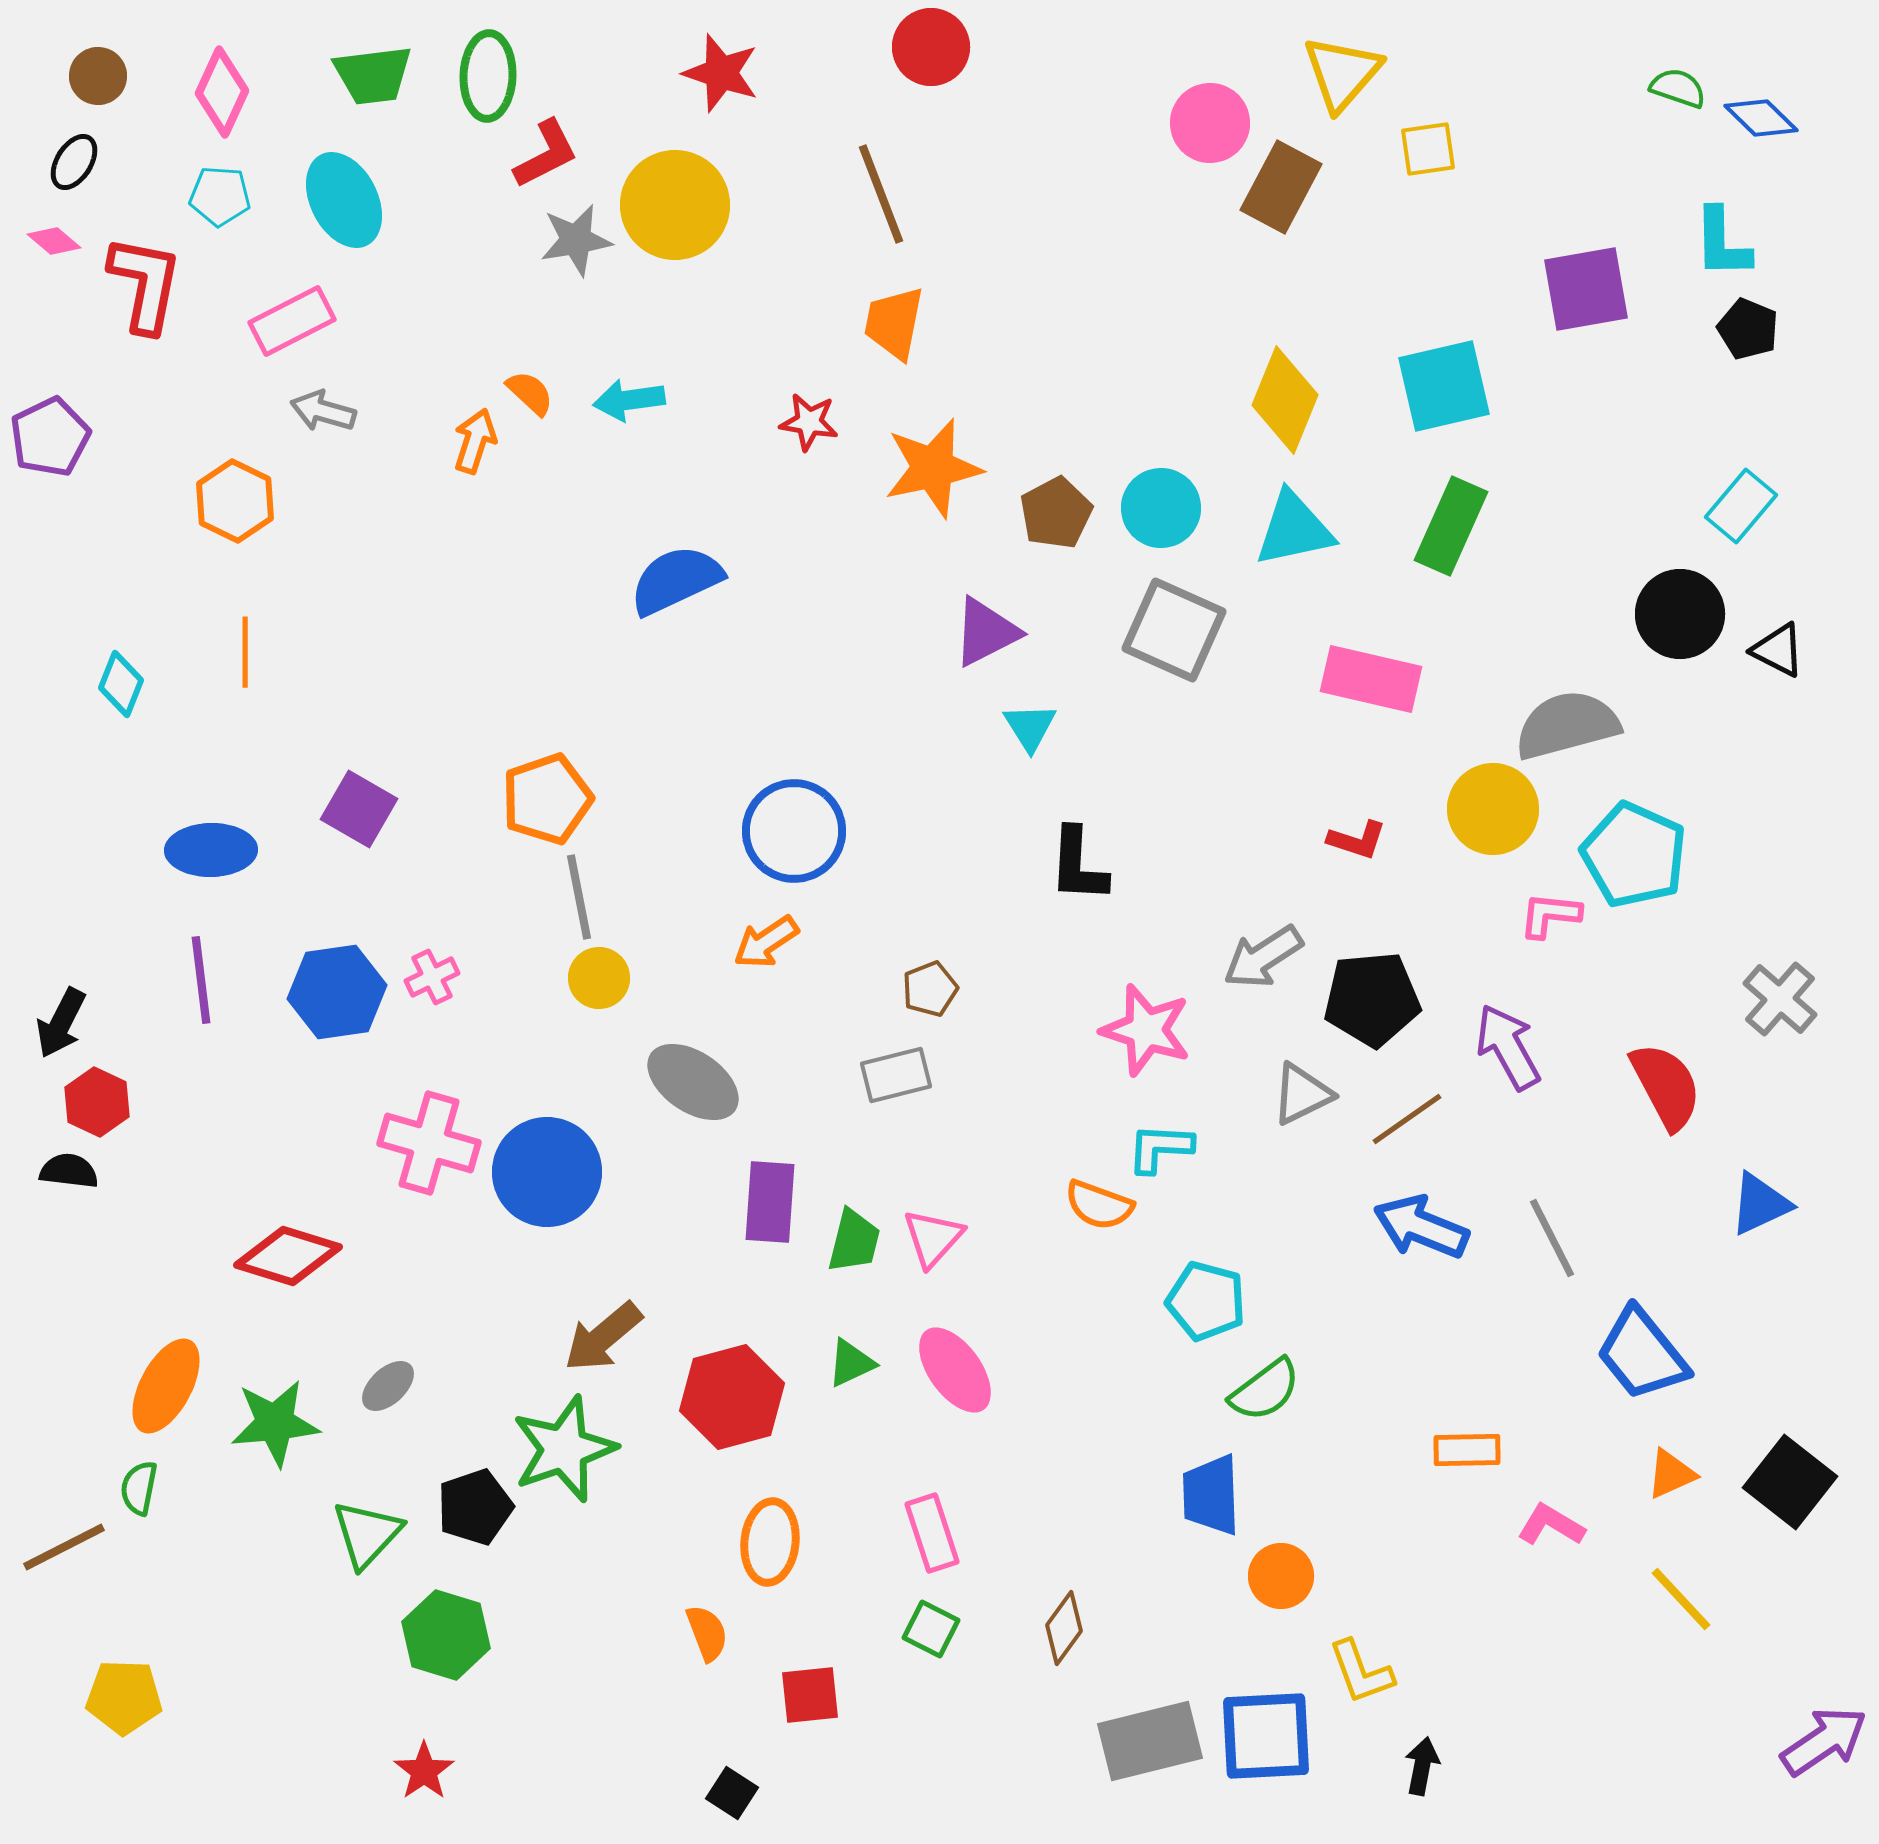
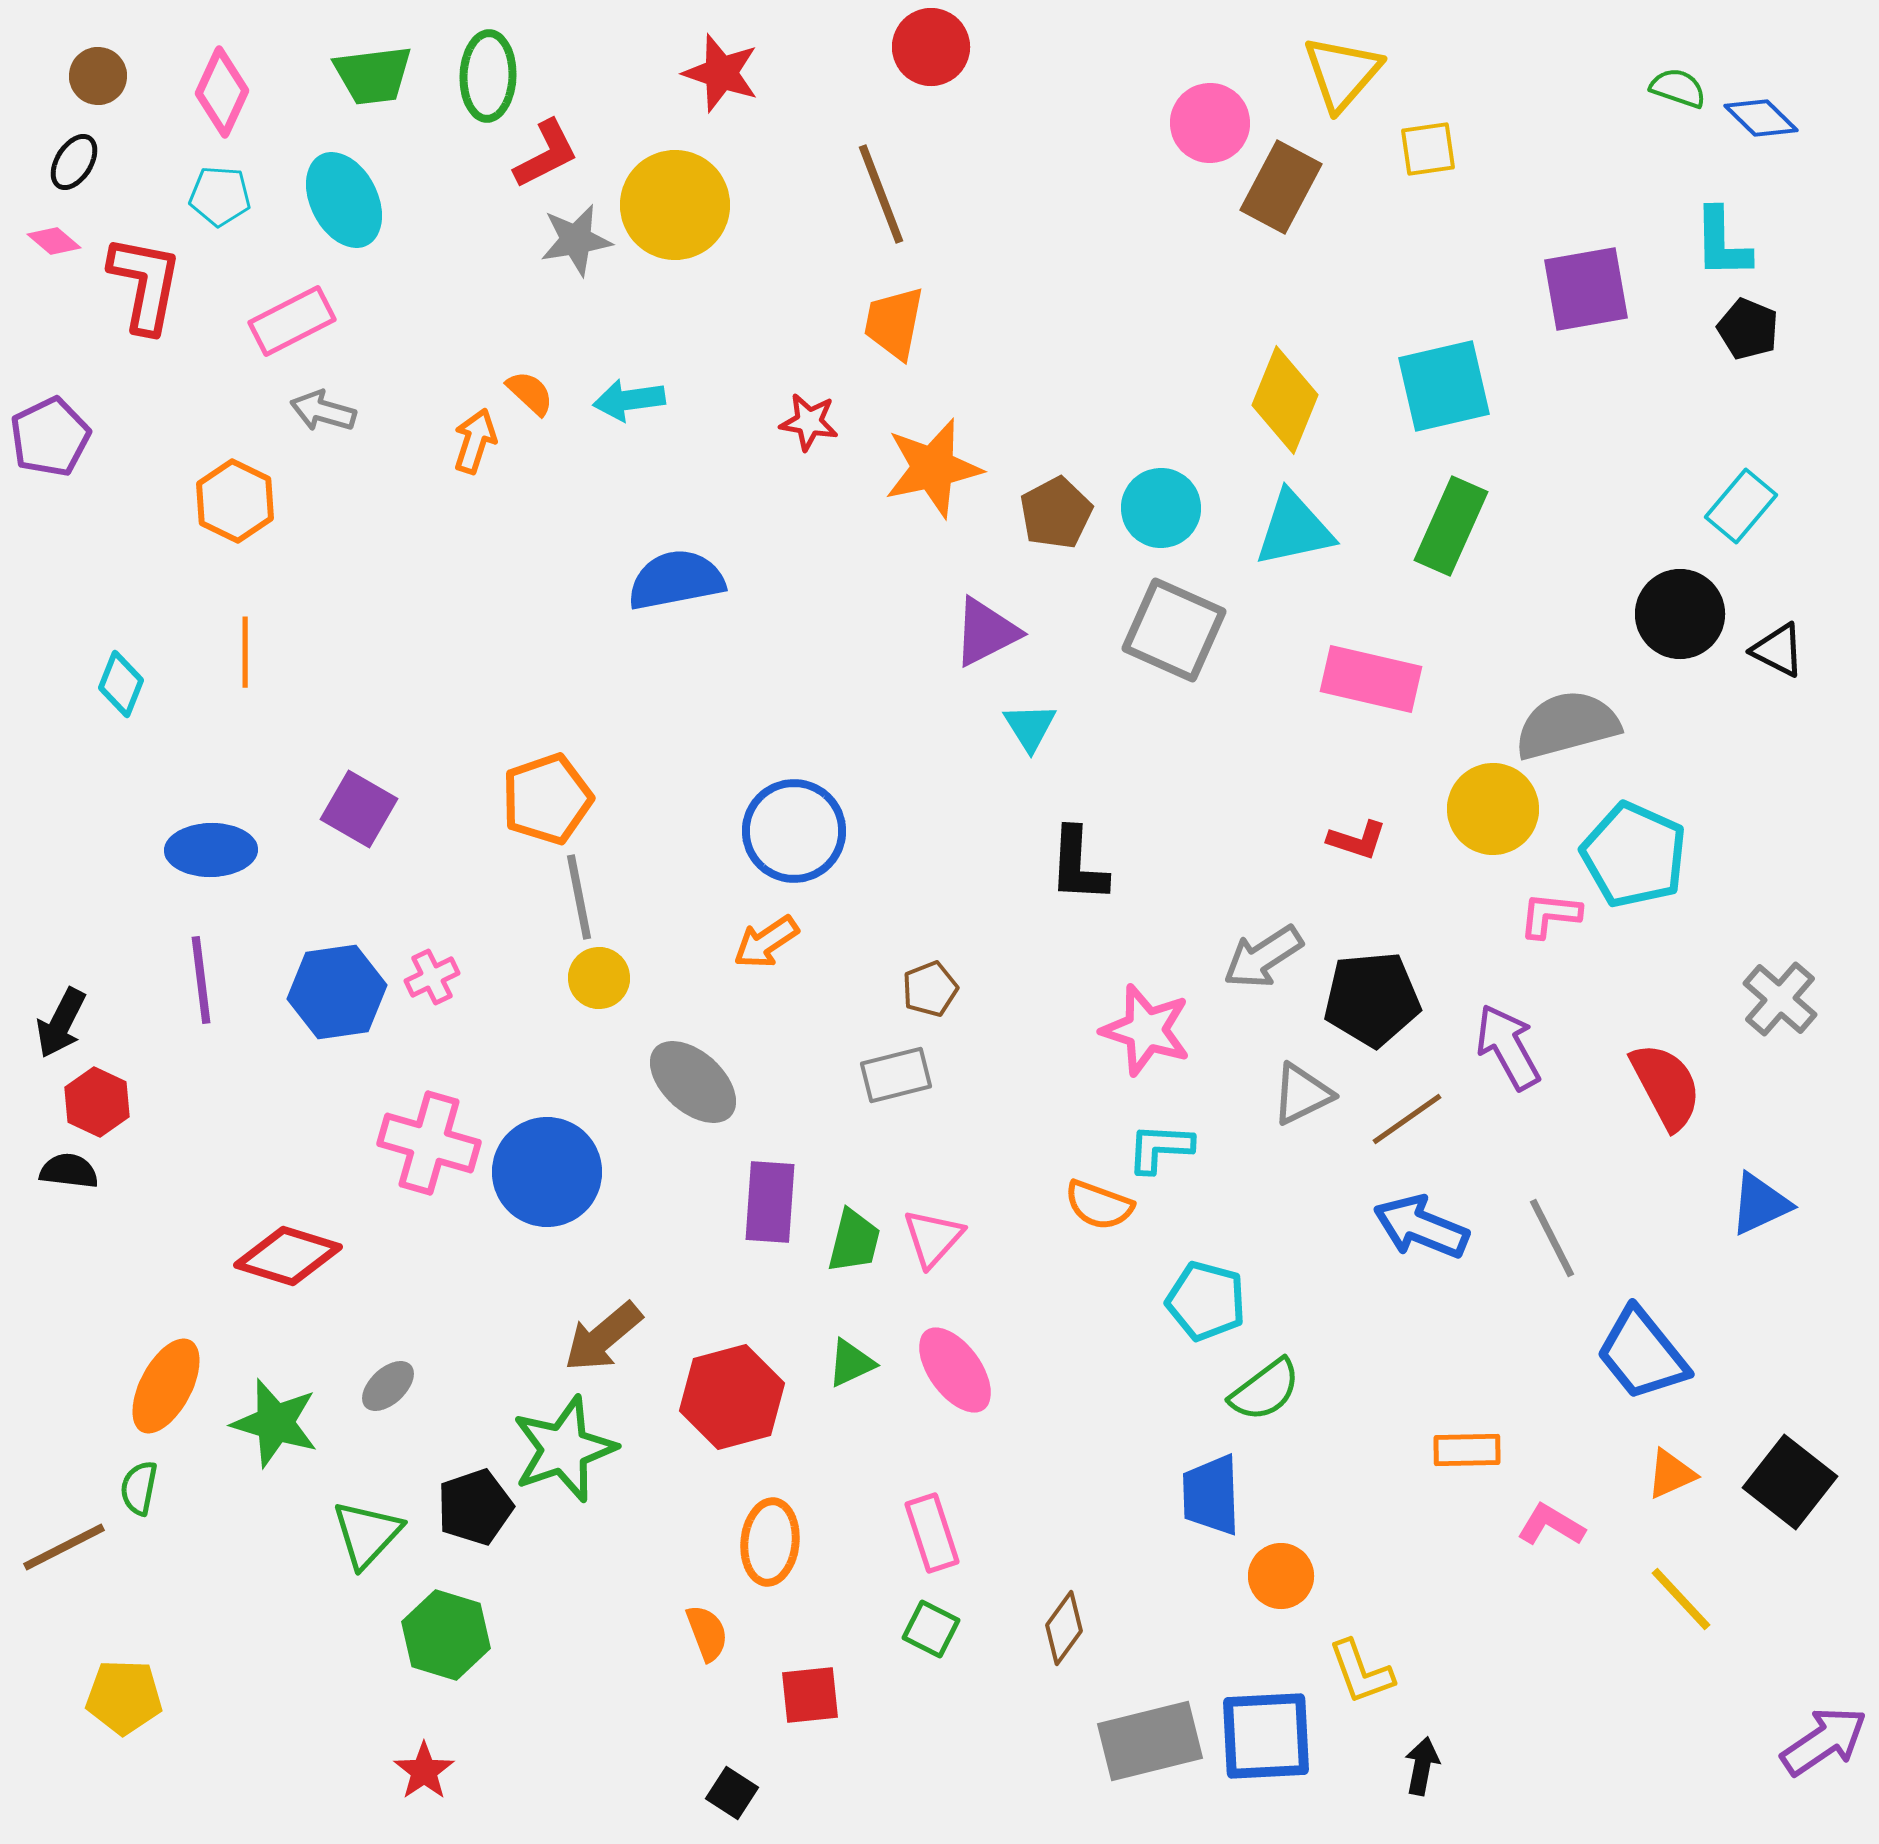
blue semicircle at (676, 580): rotated 14 degrees clockwise
gray ellipse at (693, 1082): rotated 8 degrees clockwise
green star at (275, 1423): rotated 22 degrees clockwise
